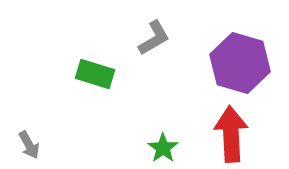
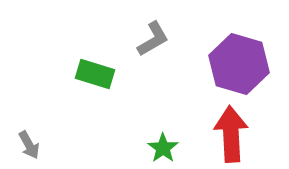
gray L-shape: moved 1 px left, 1 px down
purple hexagon: moved 1 px left, 1 px down
